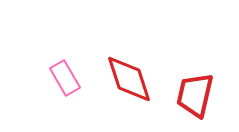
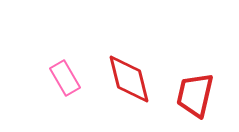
red diamond: rotated 4 degrees clockwise
